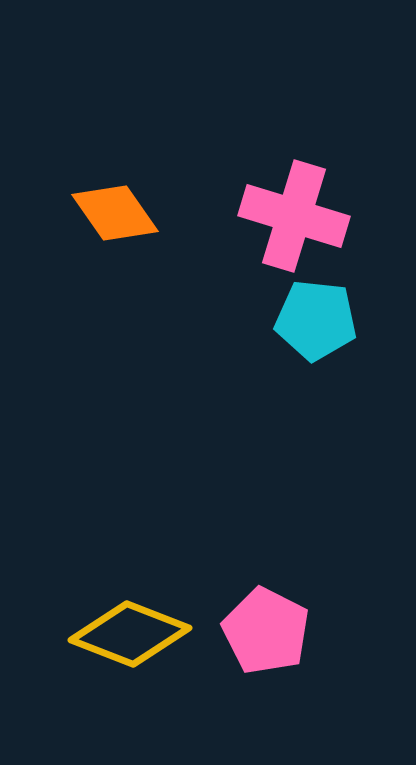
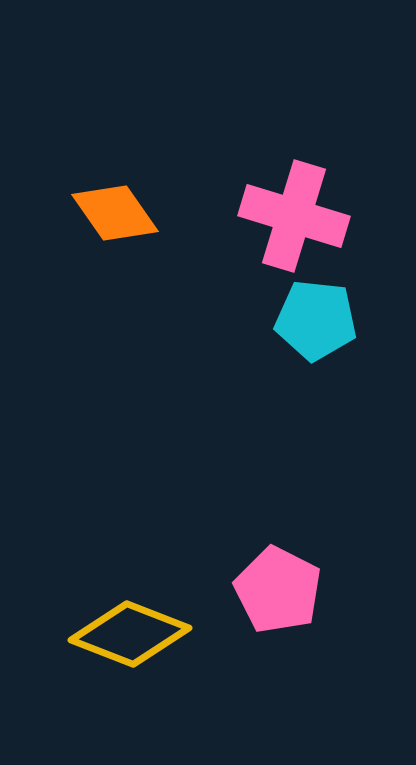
pink pentagon: moved 12 px right, 41 px up
